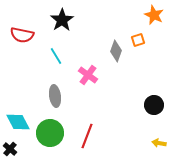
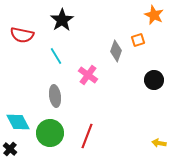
black circle: moved 25 px up
